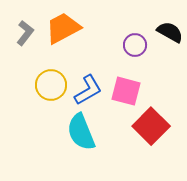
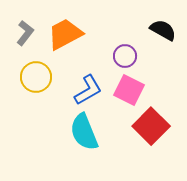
orange trapezoid: moved 2 px right, 6 px down
black semicircle: moved 7 px left, 2 px up
purple circle: moved 10 px left, 11 px down
yellow circle: moved 15 px left, 8 px up
pink square: moved 3 px right, 1 px up; rotated 12 degrees clockwise
cyan semicircle: moved 3 px right
